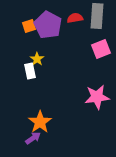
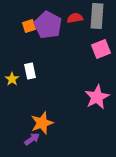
yellow star: moved 25 px left, 20 px down
pink star: rotated 20 degrees counterclockwise
orange star: moved 2 px right, 1 px down; rotated 15 degrees clockwise
purple arrow: moved 1 px left, 1 px down
